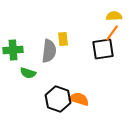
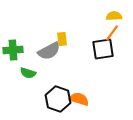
yellow rectangle: moved 1 px left
gray semicircle: rotated 55 degrees clockwise
